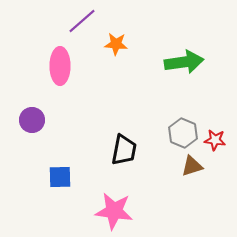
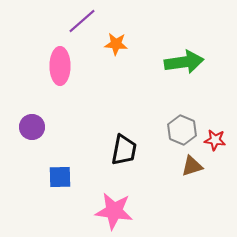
purple circle: moved 7 px down
gray hexagon: moved 1 px left, 3 px up
